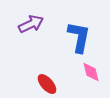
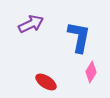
pink diamond: rotated 45 degrees clockwise
red ellipse: moved 1 px left, 2 px up; rotated 15 degrees counterclockwise
